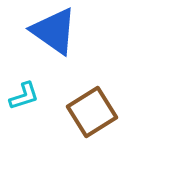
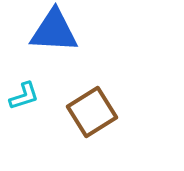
blue triangle: rotated 32 degrees counterclockwise
